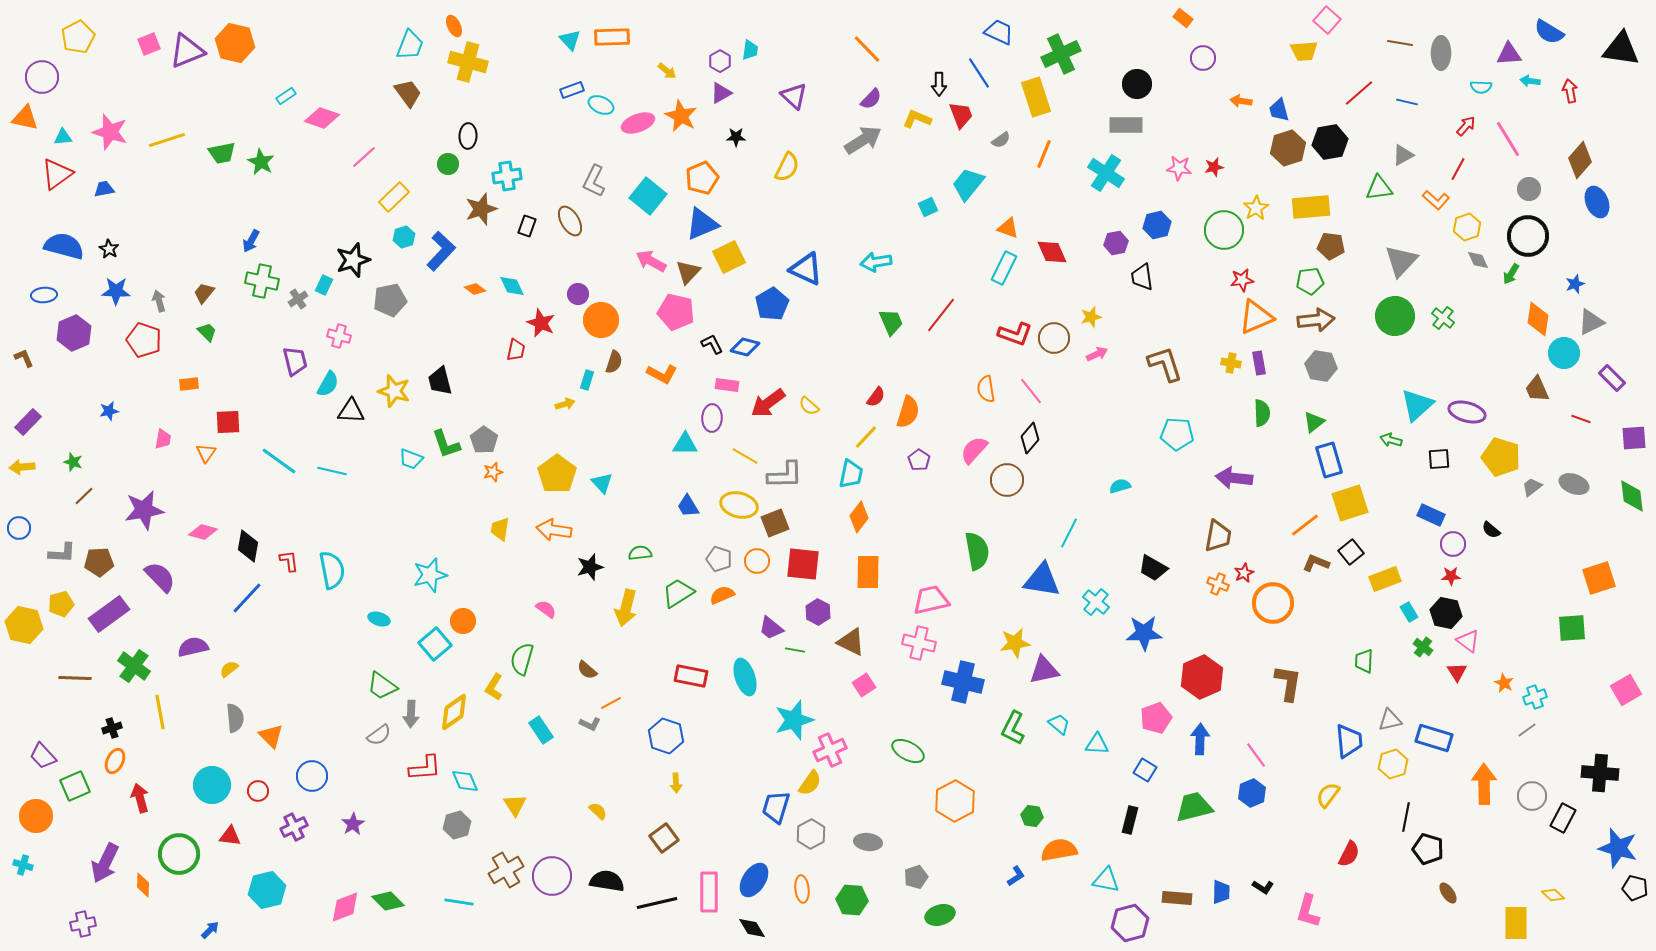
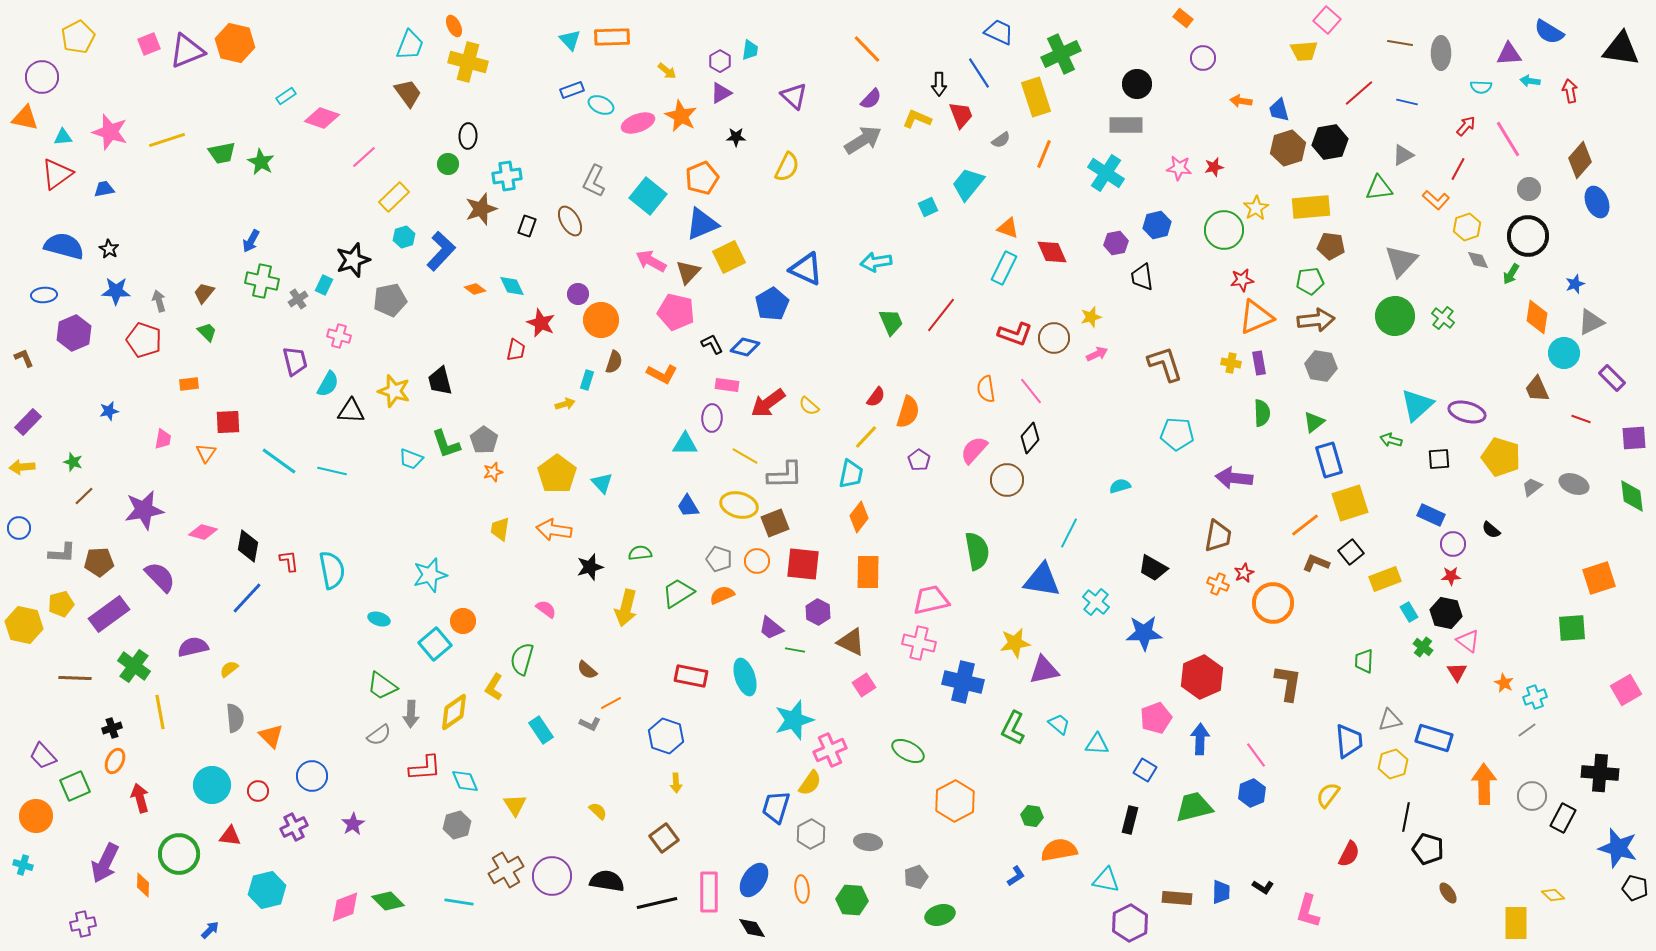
orange diamond at (1538, 319): moved 1 px left, 2 px up
purple hexagon at (1130, 923): rotated 12 degrees counterclockwise
